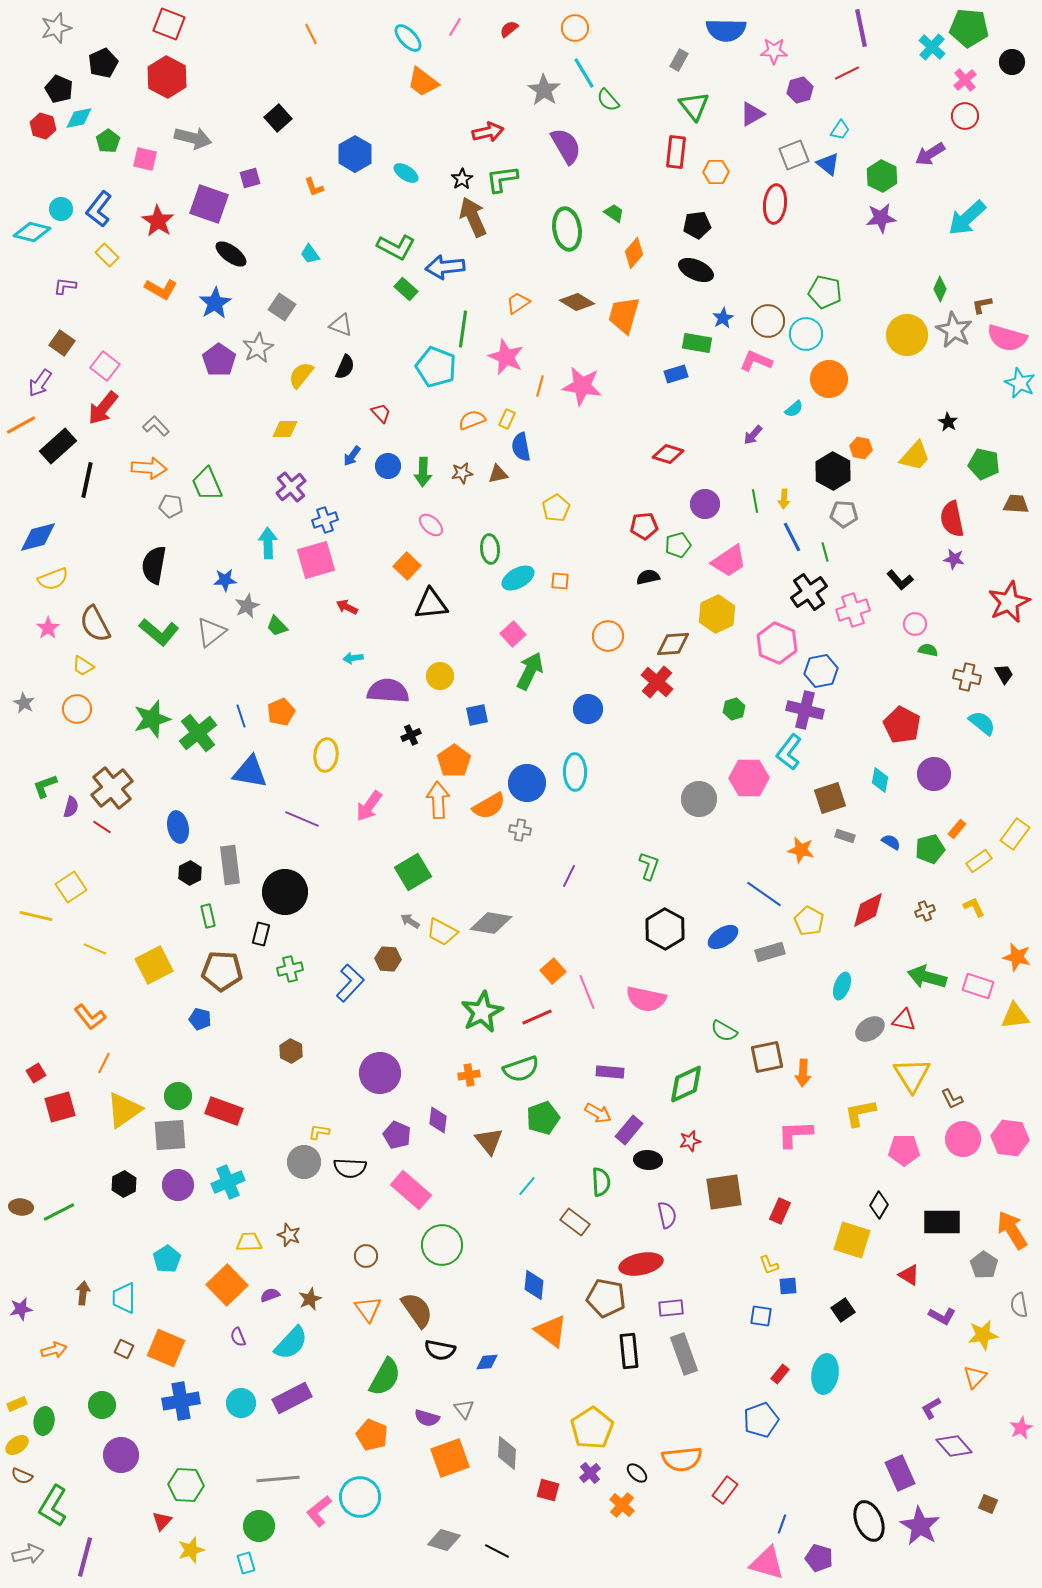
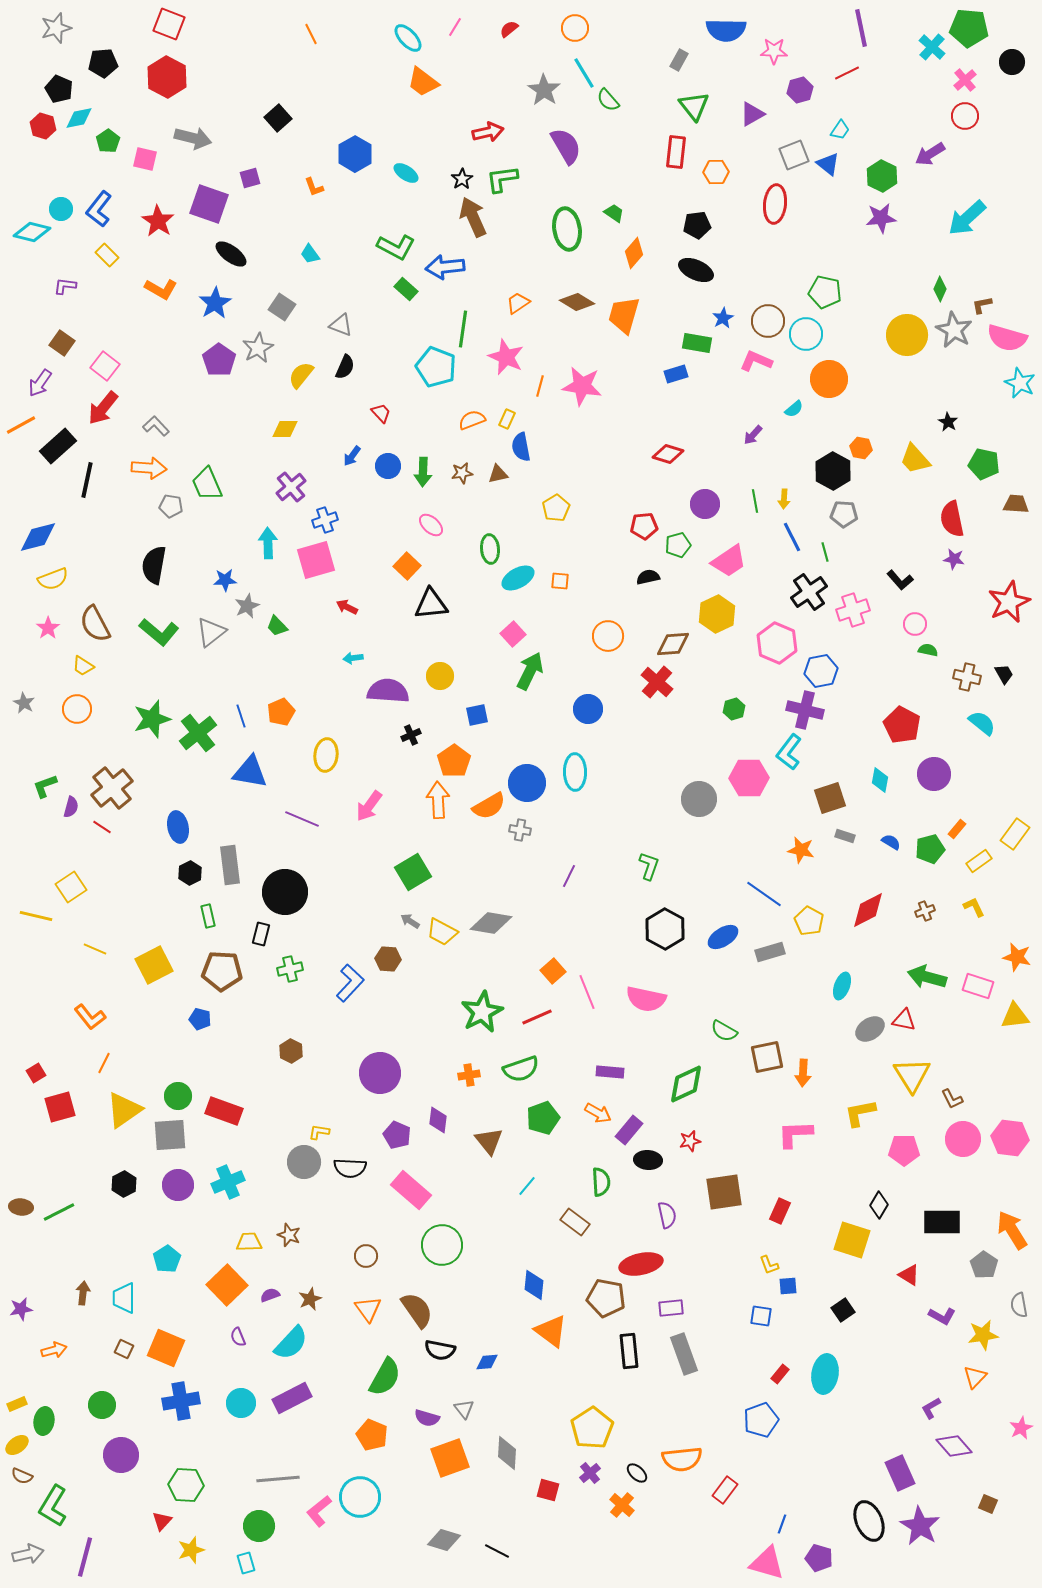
black pentagon at (103, 63): rotated 20 degrees clockwise
yellow trapezoid at (915, 456): moved 3 px down; rotated 96 degrees clockwise
